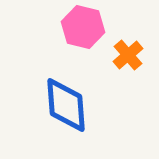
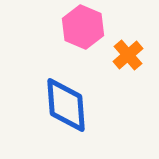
pink hexagon: rotated 9 degrees clockwise
